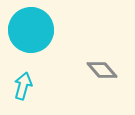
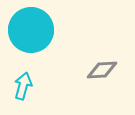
gray diamond: rotated 52 degrees counterclockwise
